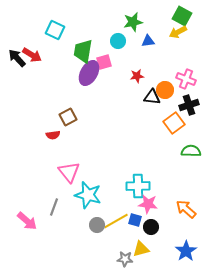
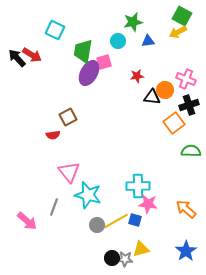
black circle: moved 39 px left, 31 px down
